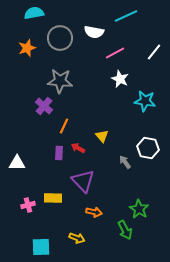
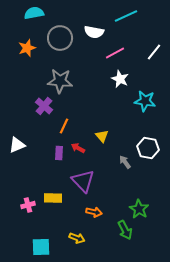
white triangle: moved 18 px up; rotated 24 degrees counterclockwise
